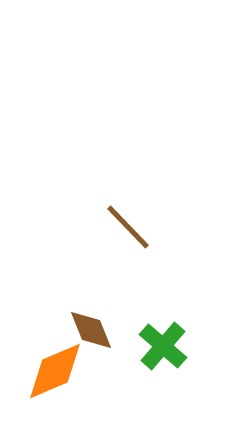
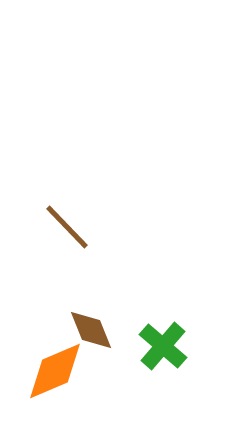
brown line: moved 61 px left
